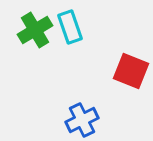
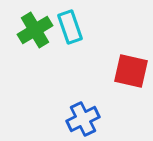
red square: rotated 9 degrees counterclockwise
blue cross: moved 1 px right, 1 px up
